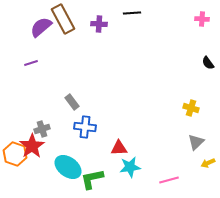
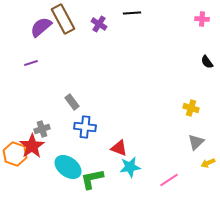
purple cross: rotated 28 degrees clockwise
black semicircle: moved 1 px left, 1 px up
red triangle: rotated 24 degrees clockwise
pink line: rotated 18 degrees counterclockwise
